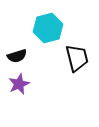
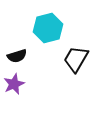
black trapezoid: moved 1 px left, 1 px down; rotated 136 degrees counterclockwise
purple star: moved 5 px left
